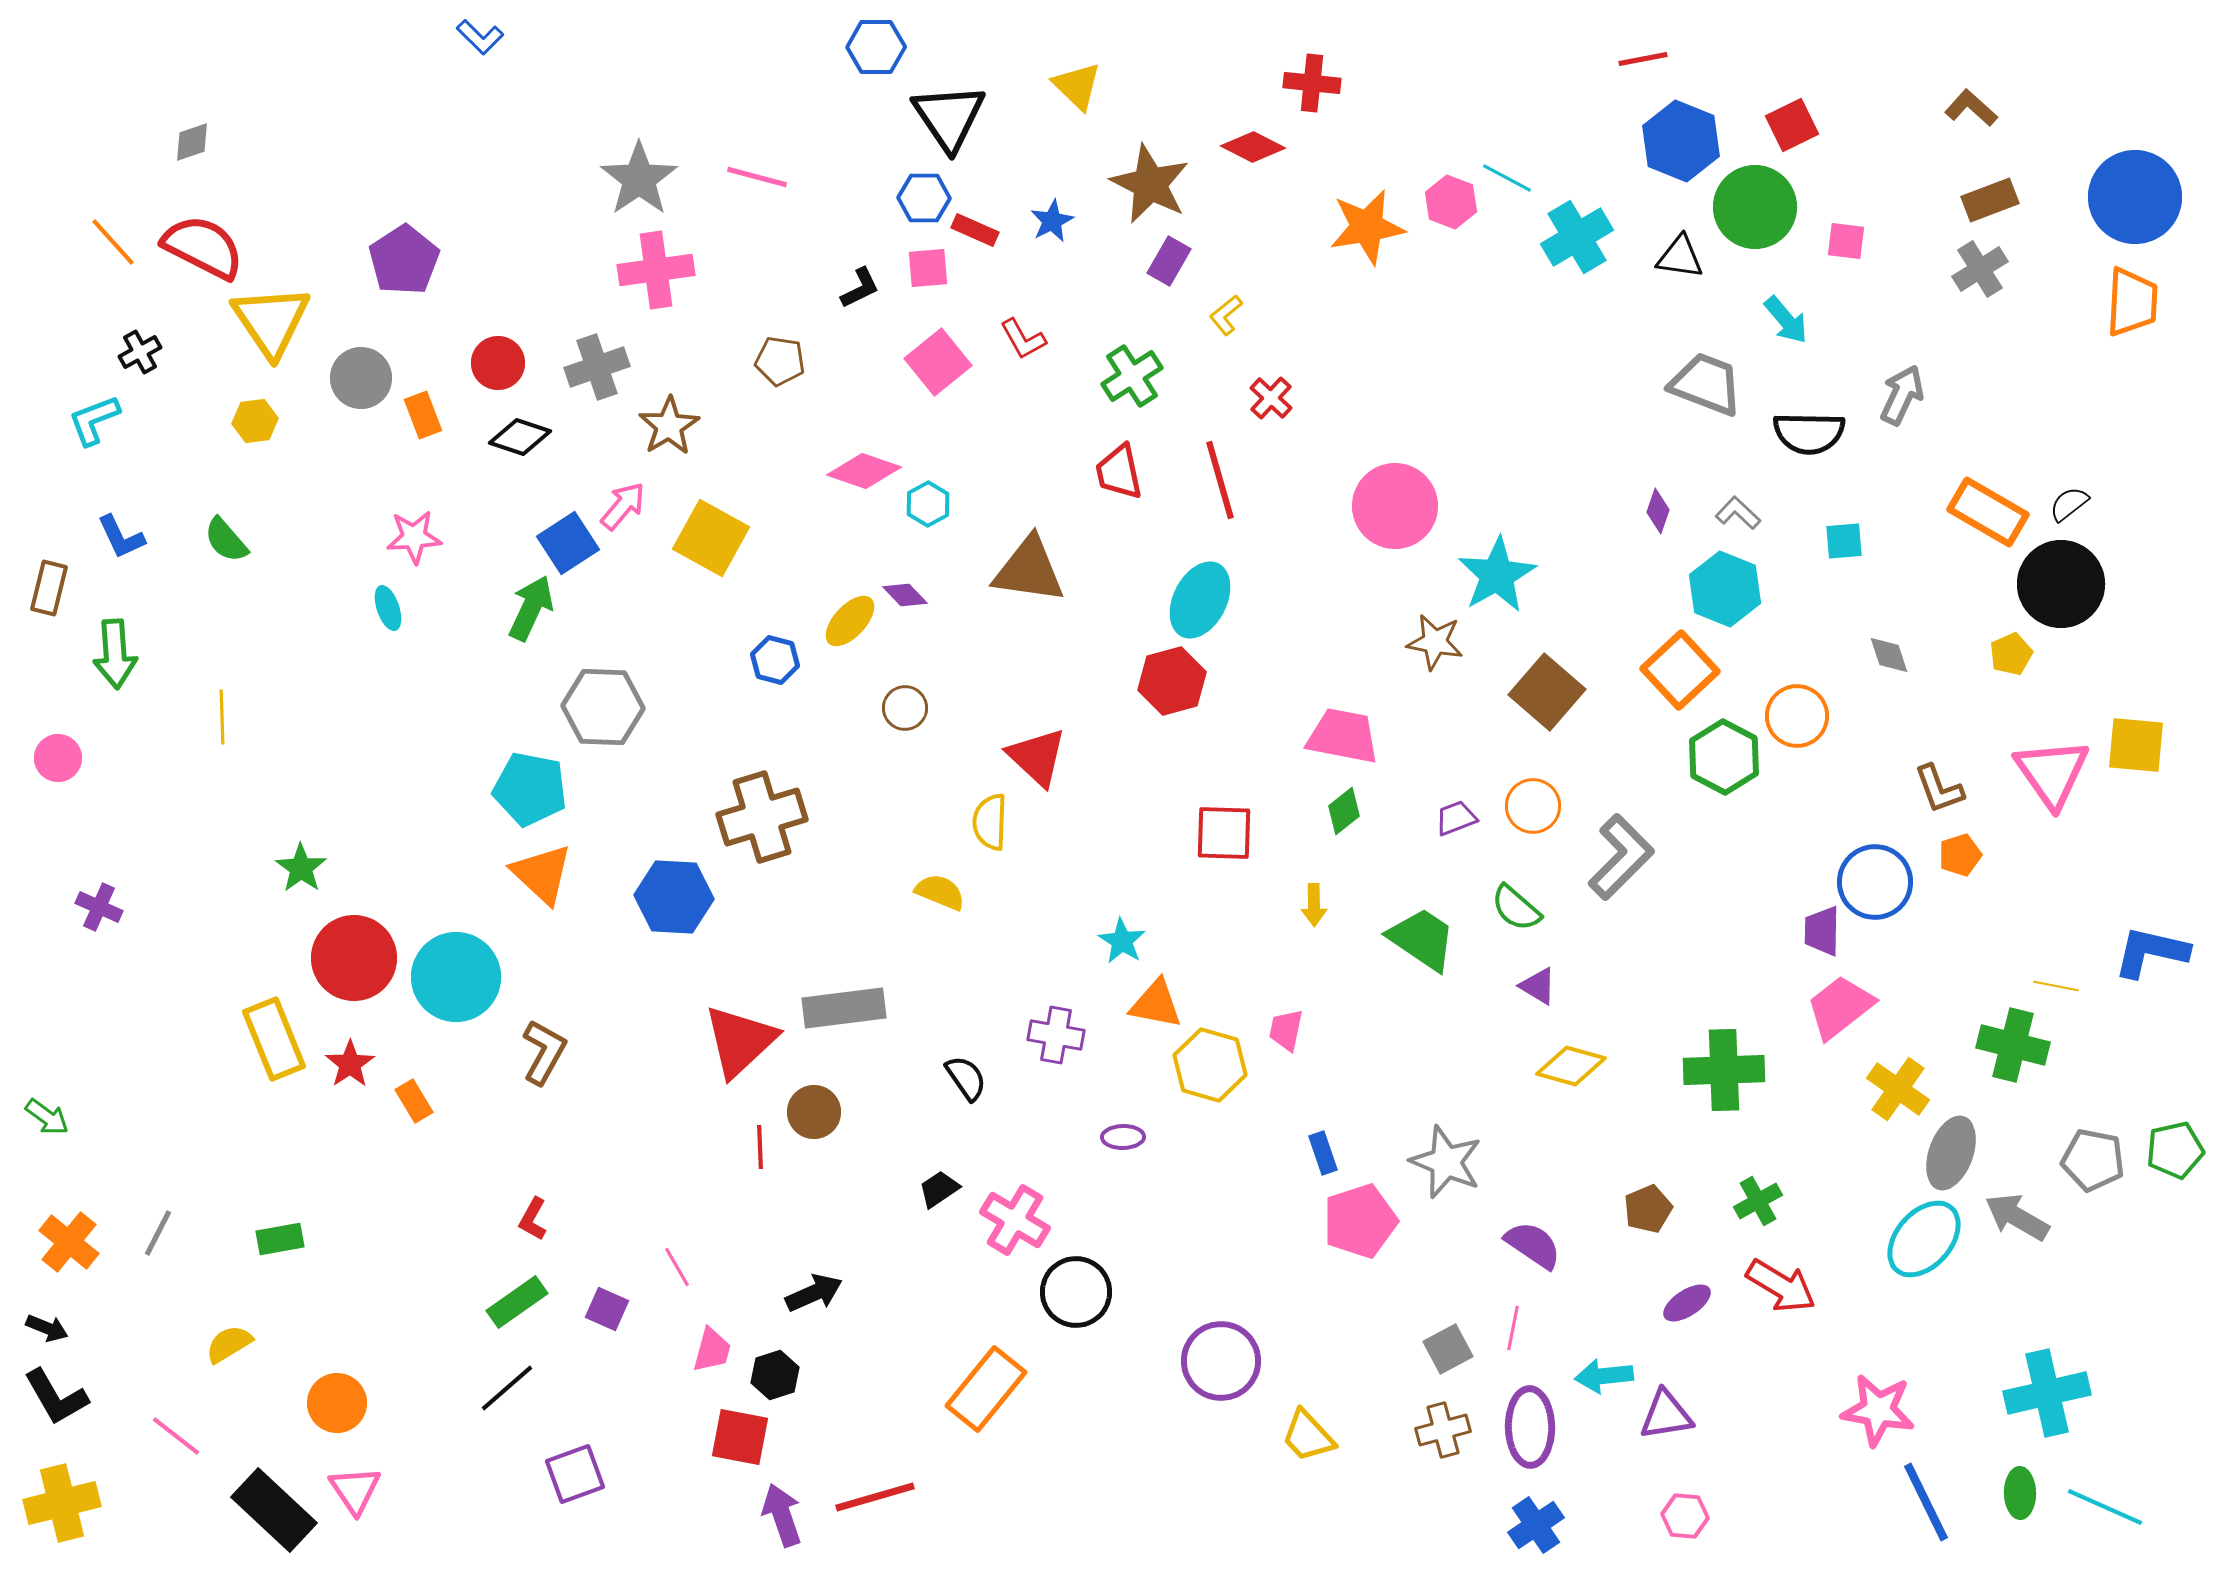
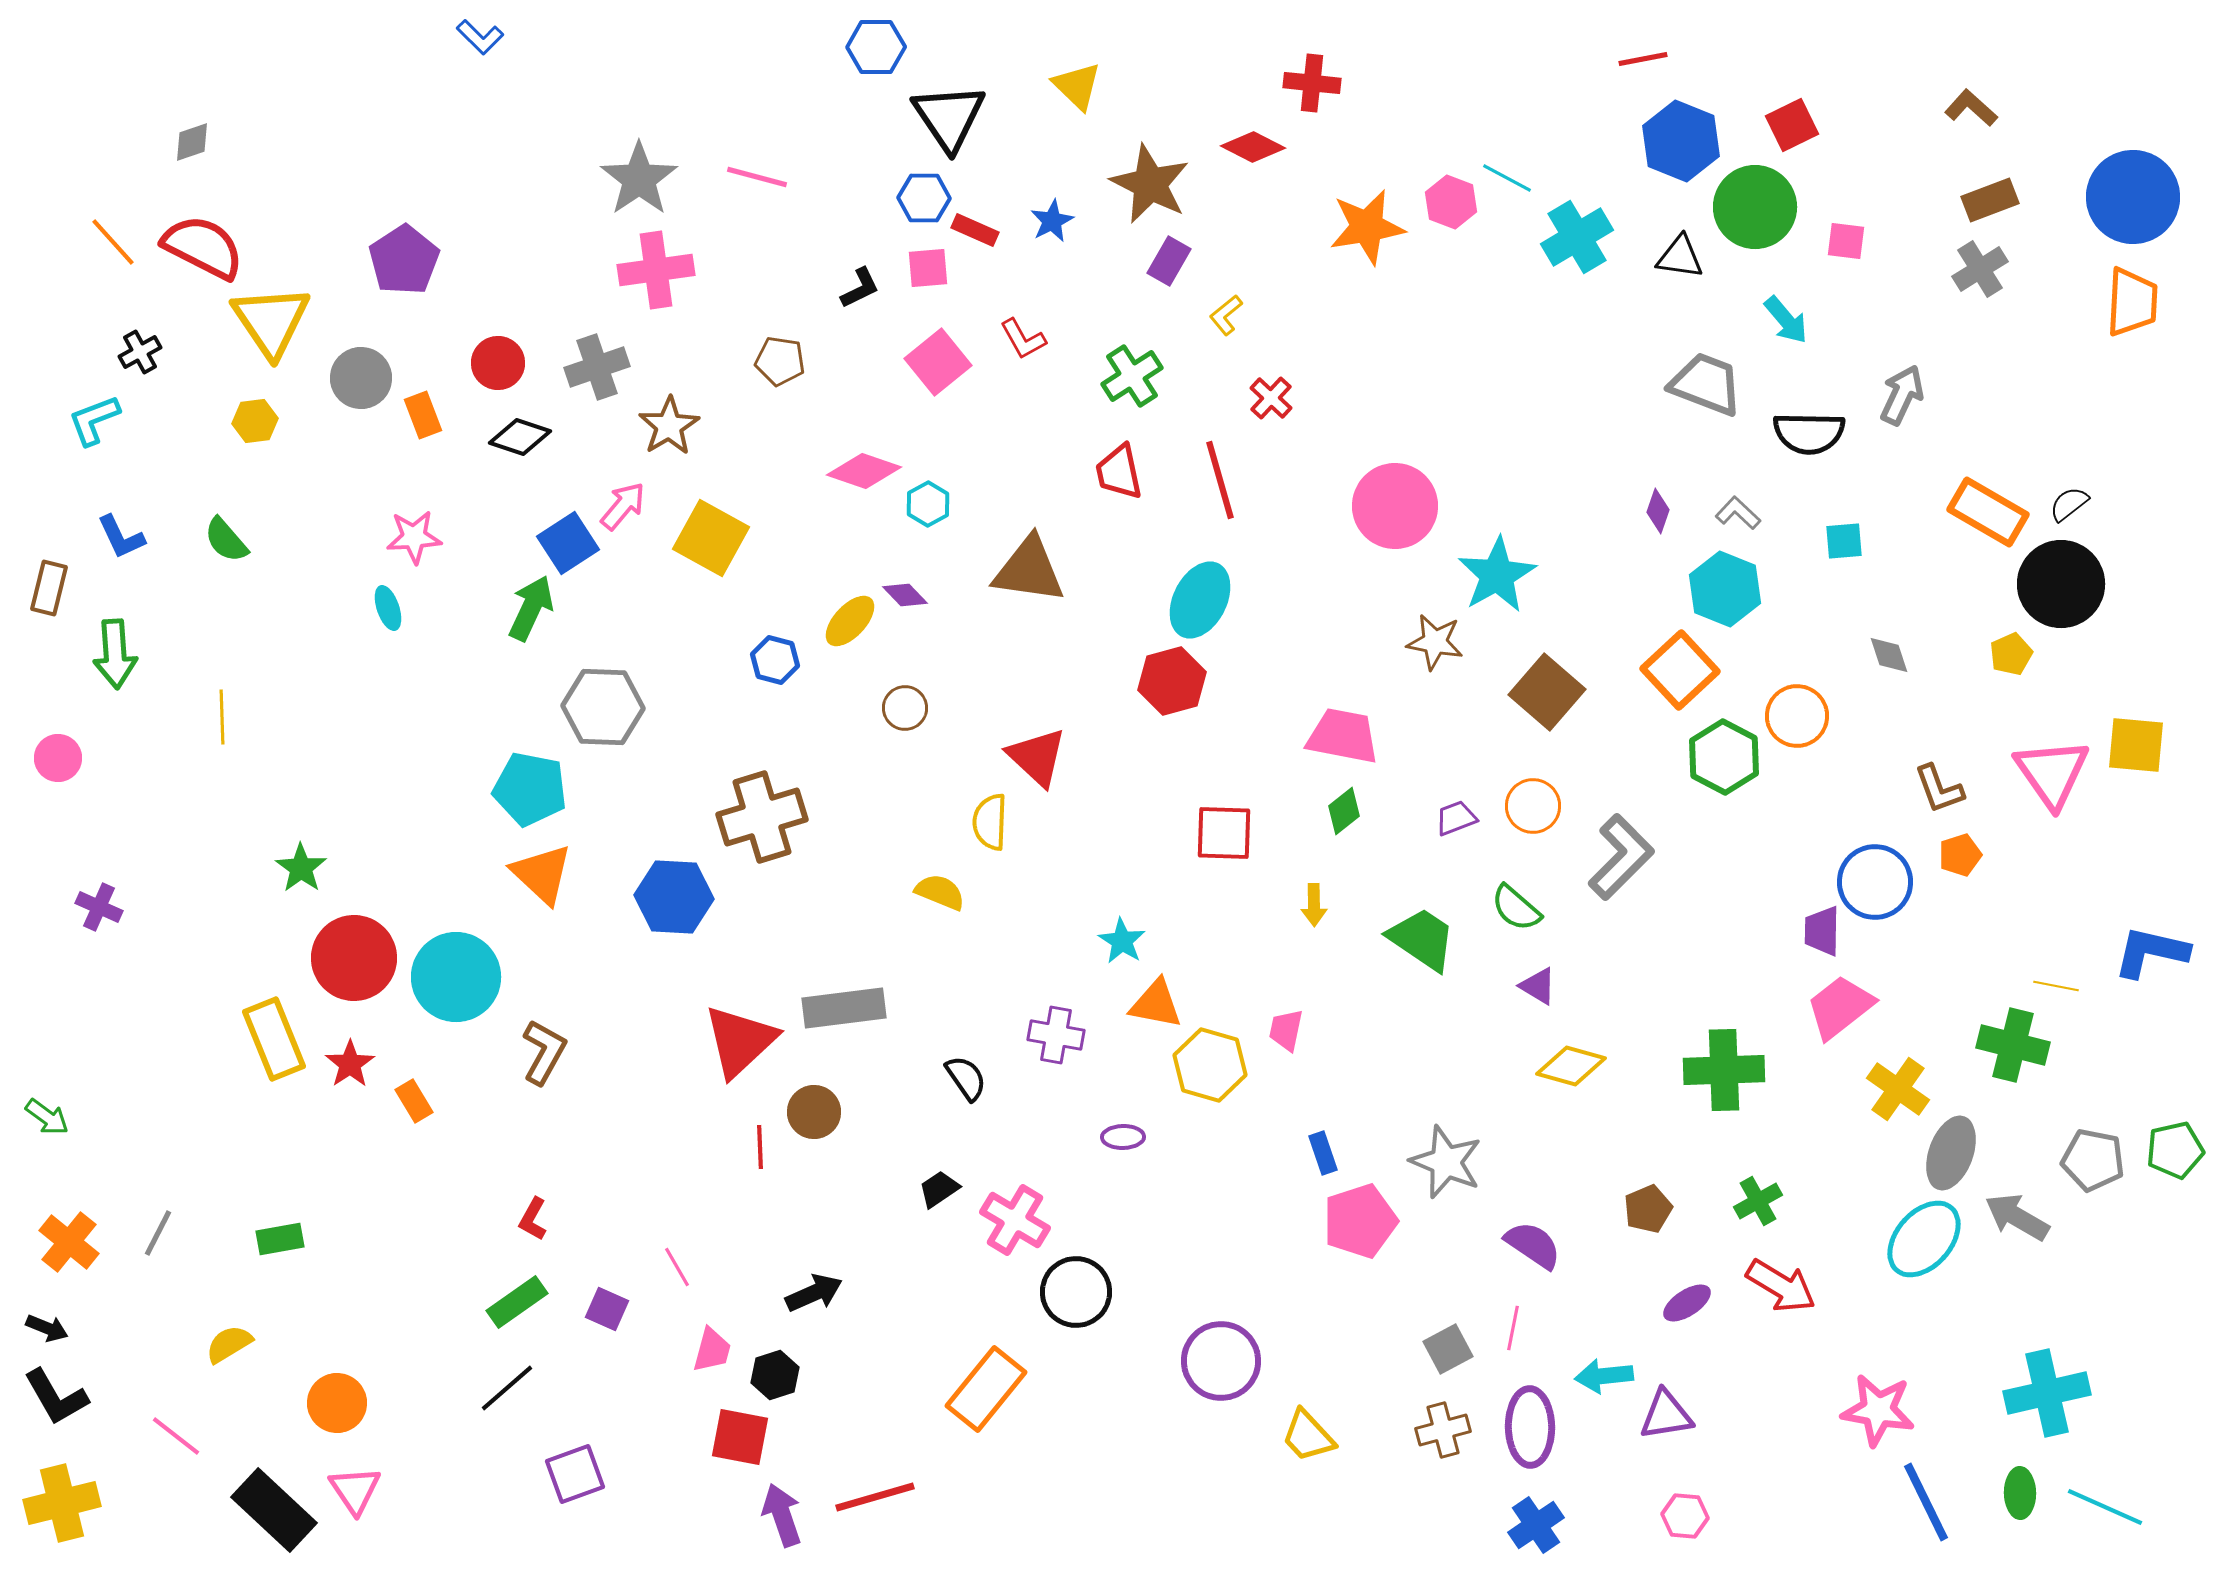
blue circle at (2135, 197): moved 2 px left
